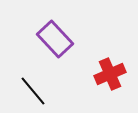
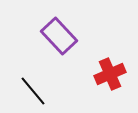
purple rectangle: moved 4 px right, 3 px up
